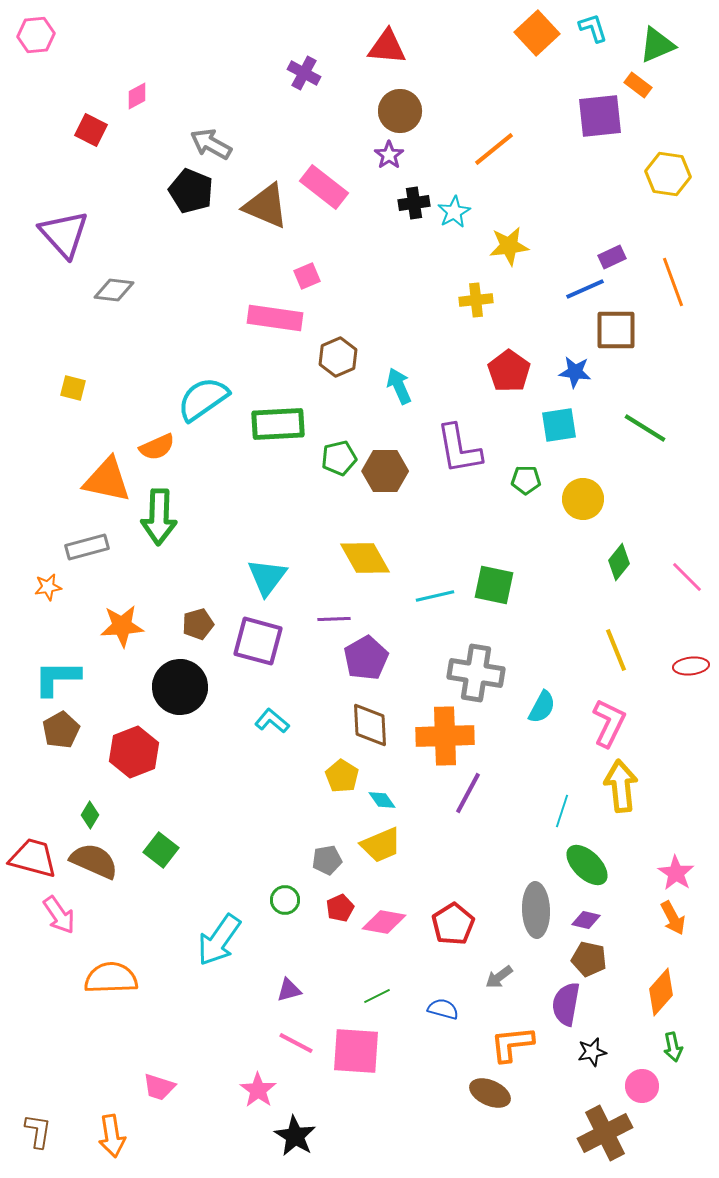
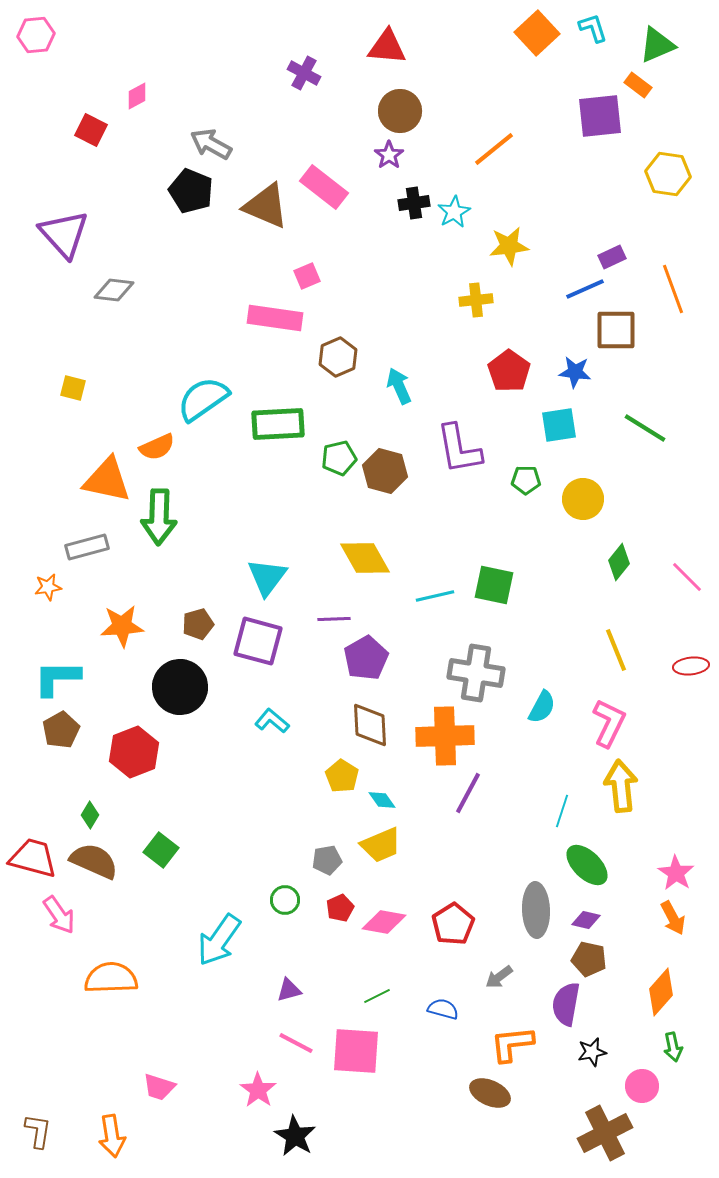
orange line at (673, 282): moved 7 px down
brown hexagon at (385, 471): rotated 15 degrees clockwise
